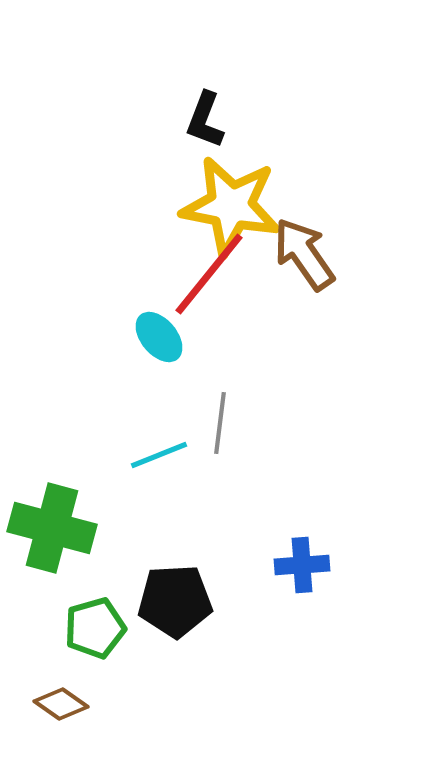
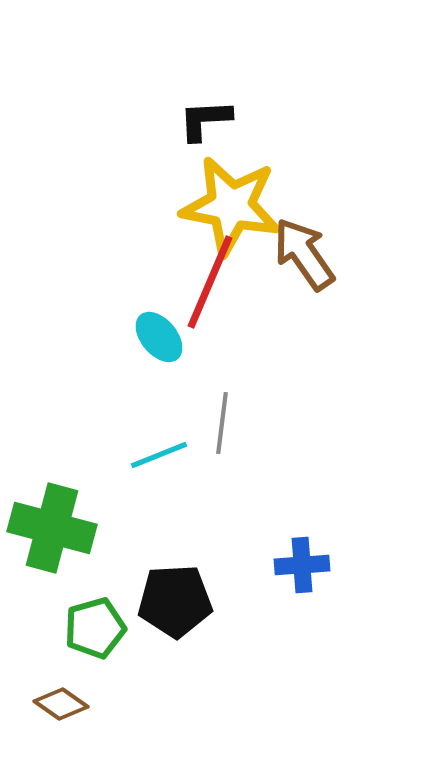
black L-shape: rotated 66 degrees clockwise
red line: moved 1 px right, 8 px down; rotated 16 degrees counterclockwise
gray line: moved 2 px right
